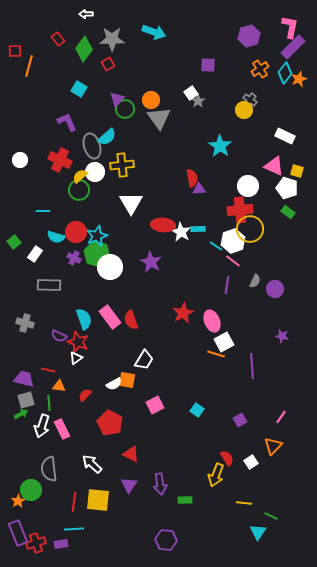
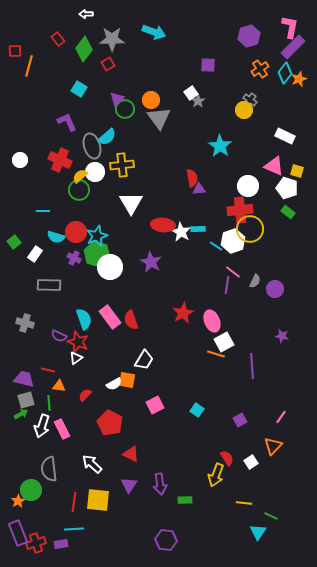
pink line at (233, 261): moved 11 px down
